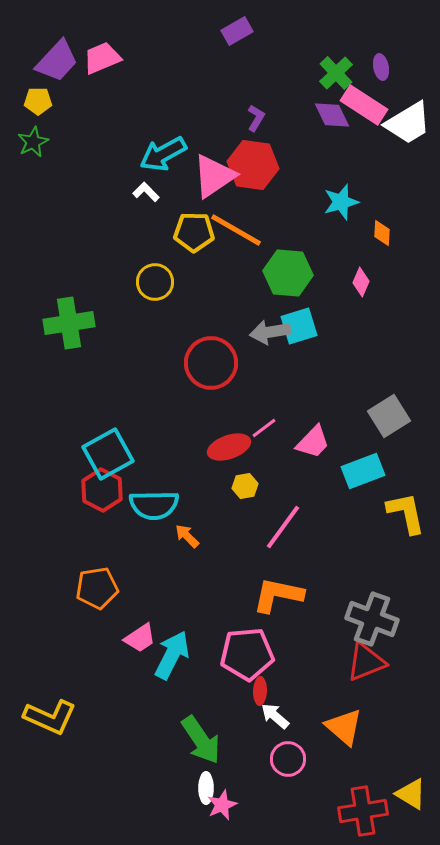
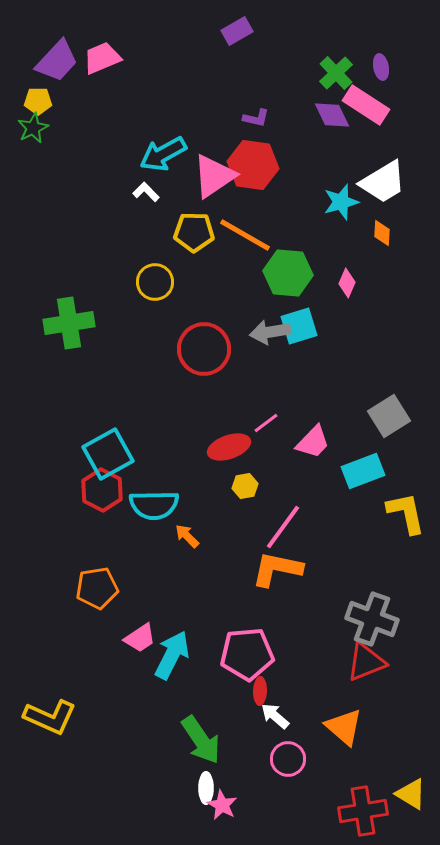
pink rectangle at (364, 105): moved 2 px right
purple L-shape at (256, 118): rotated 72 degrees clockwise
white trapezoid at (408, 123): moved 25 px left, 59 px down
green star at (33, 142): moved 14 px up
orange line at (236, 230): moved 9 px right, 5 px down
pink diamond at (361, 282): moved 14 px left, 1 px down
red circle at (211, 363): moved 7 px left, 14 px up
pink line at (264, 428): moved 2 px right, 5 px up
orange L-shape at (278, 595): moved 1 px left, 26 px up
pink star at (222, 805): rotated 20 degrees counterclockwise
